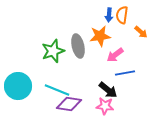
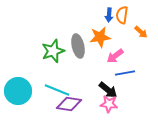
orange star: moved 1 px down
pink arrow: moved 1 px down
cyan circle: moved 5 px down
pink star: moved 4 px right, 2 px up
